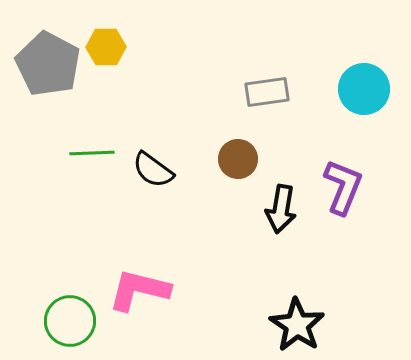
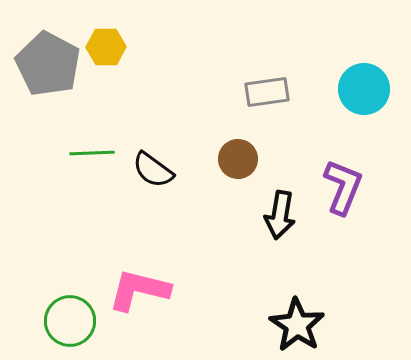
black arrow: moved 1 px left, 6 px down
